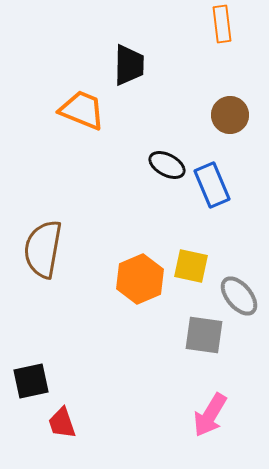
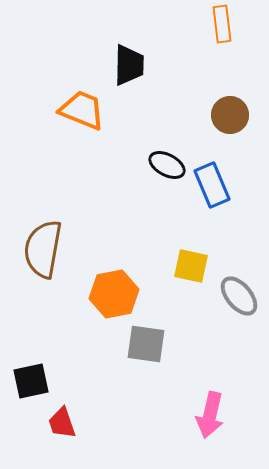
orange hexagon: moved 26 px left, 15 px down; rotated 12 degrees clockwise
gray square: moved 58 px left, 9 px down
pink arrow: rotated 18 degrees counterclockwise
